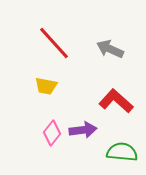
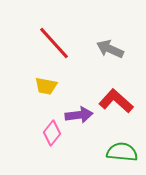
purple arrow: moved 4 px left, 15 px up
